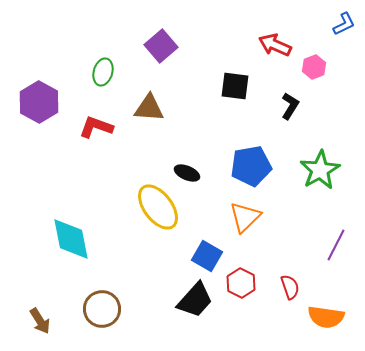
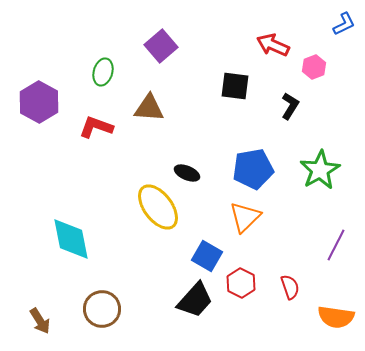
red arrow: moved 2 px left
blue pentagon: moved 2 px right, 3 px down
orange semicircle: moved 10 px right
